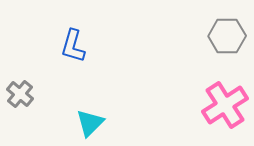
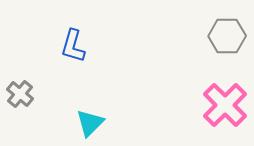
pink cross: rotated 12 degrees counterclockwise
